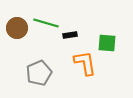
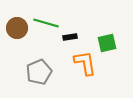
black rectangle: moved 2 px down
green square: rotated 18 degrees counterclockwise
gray pentagon: moved 1 px up
